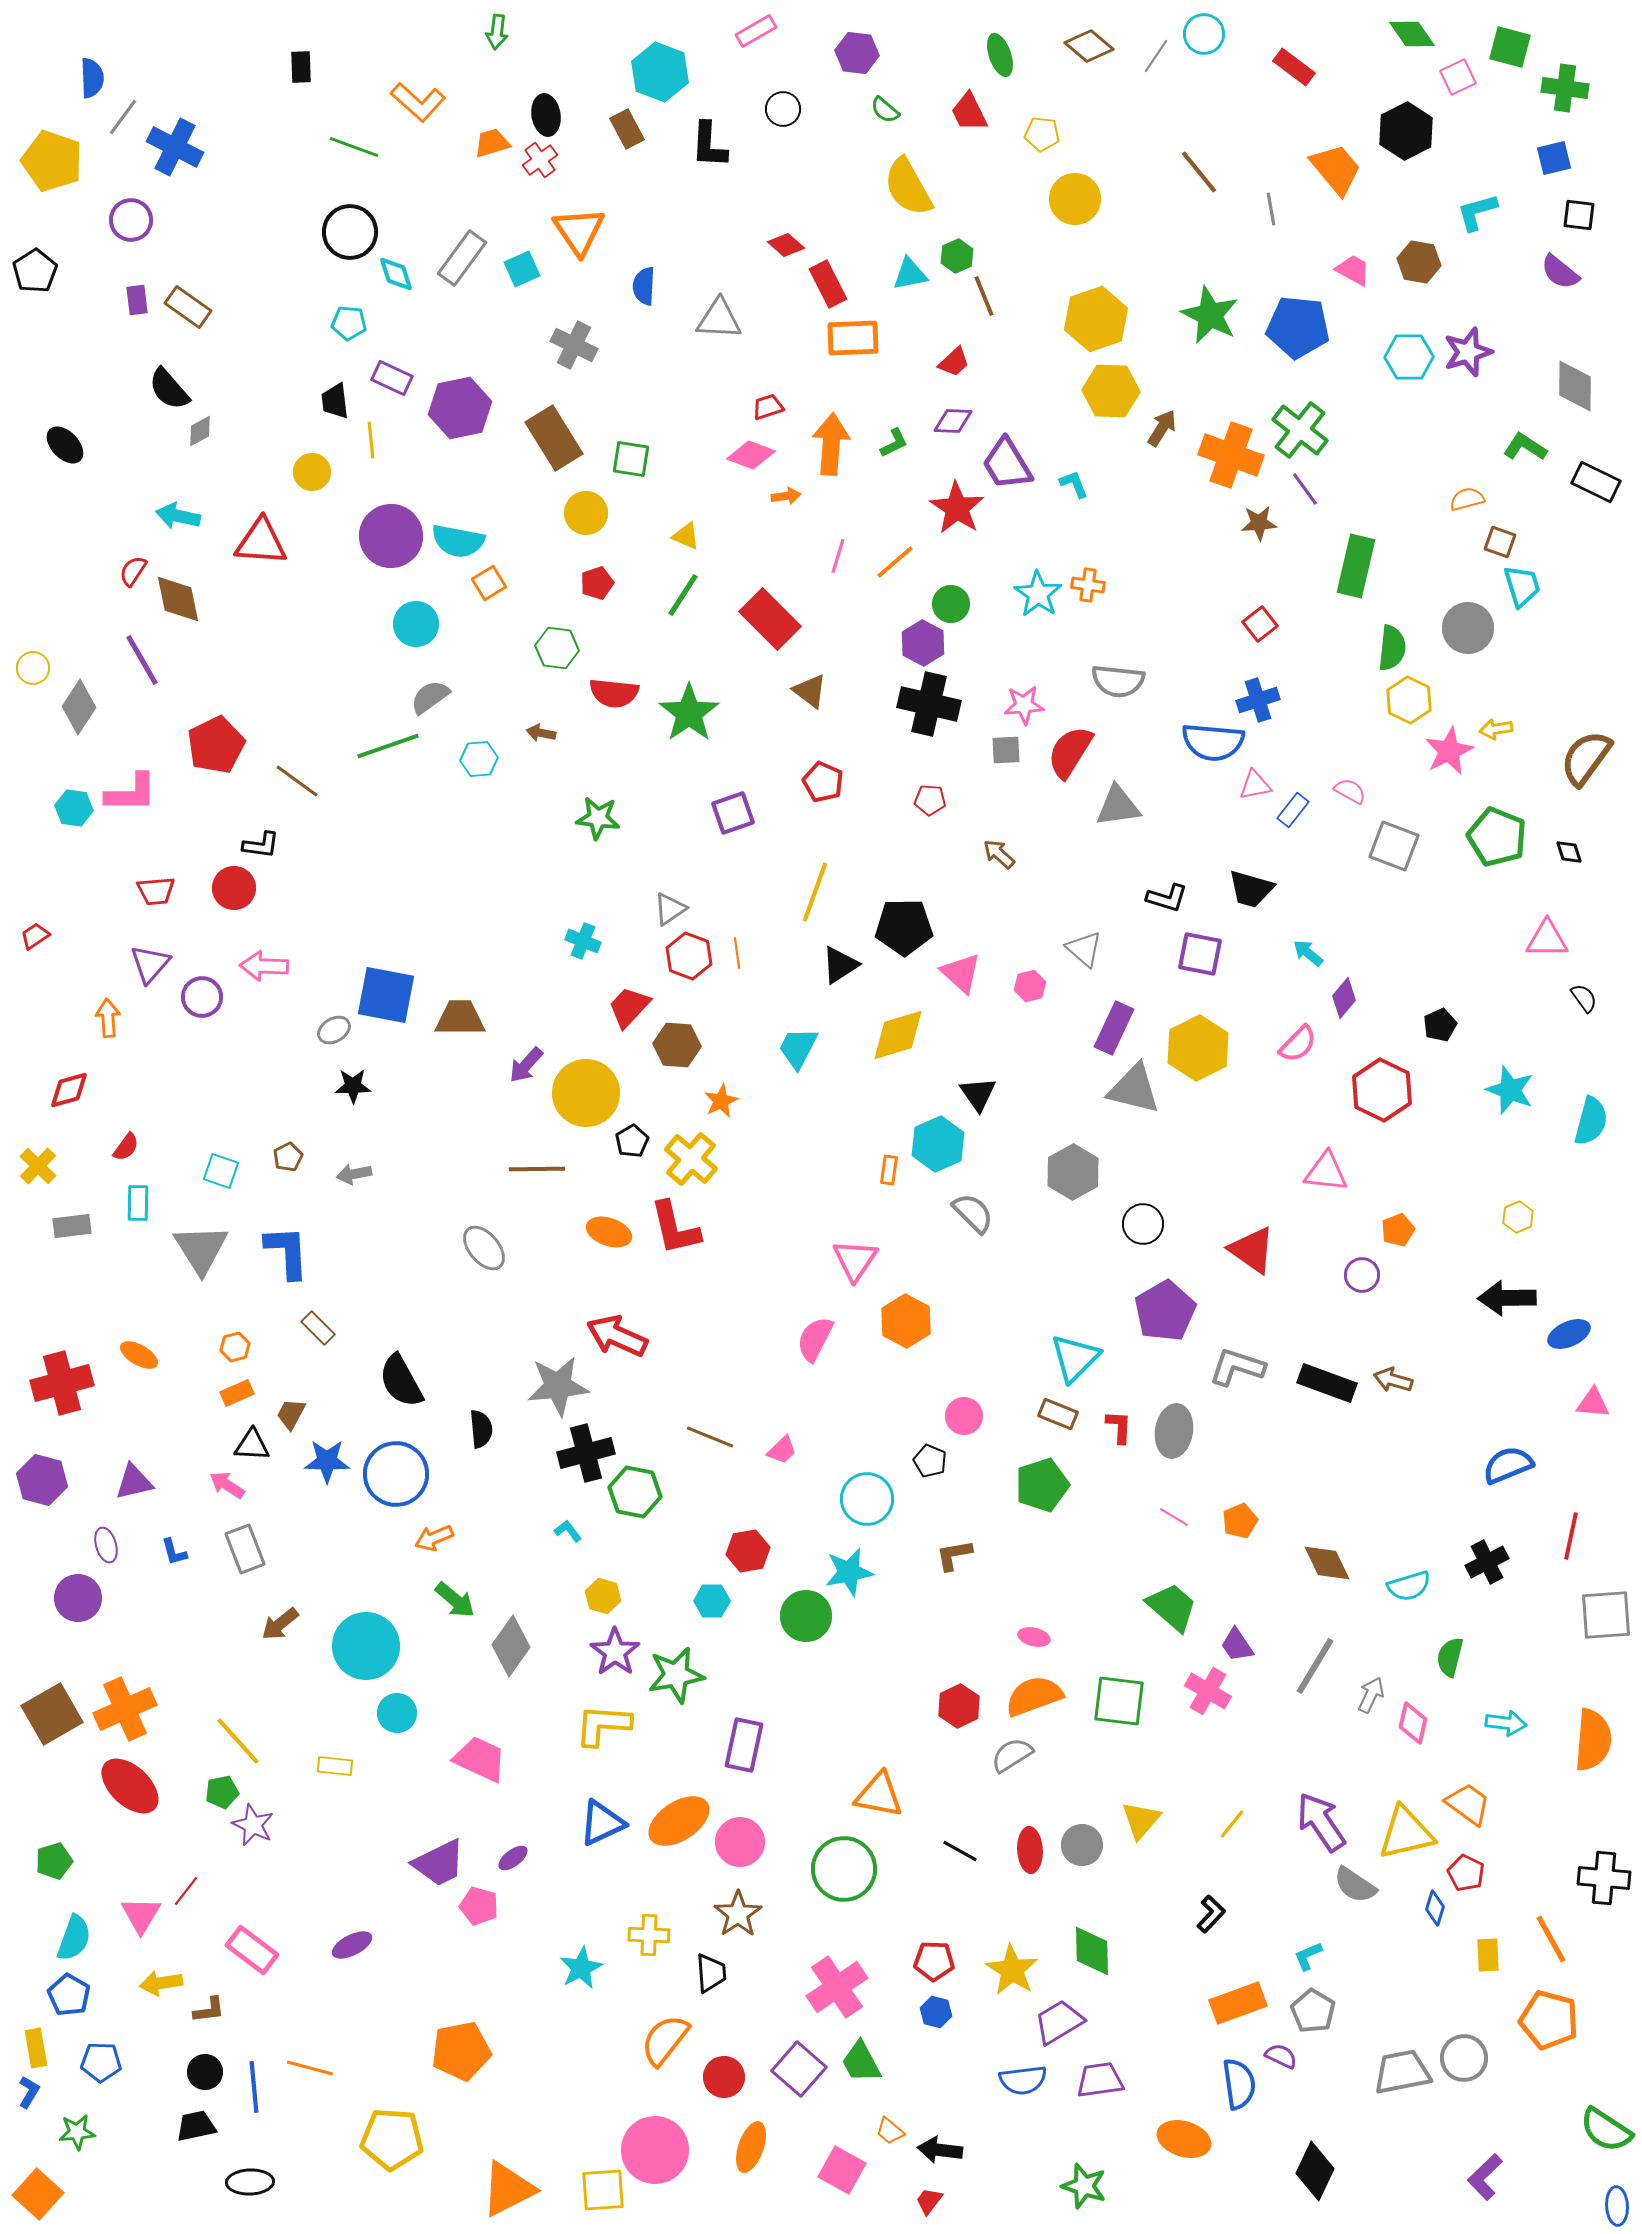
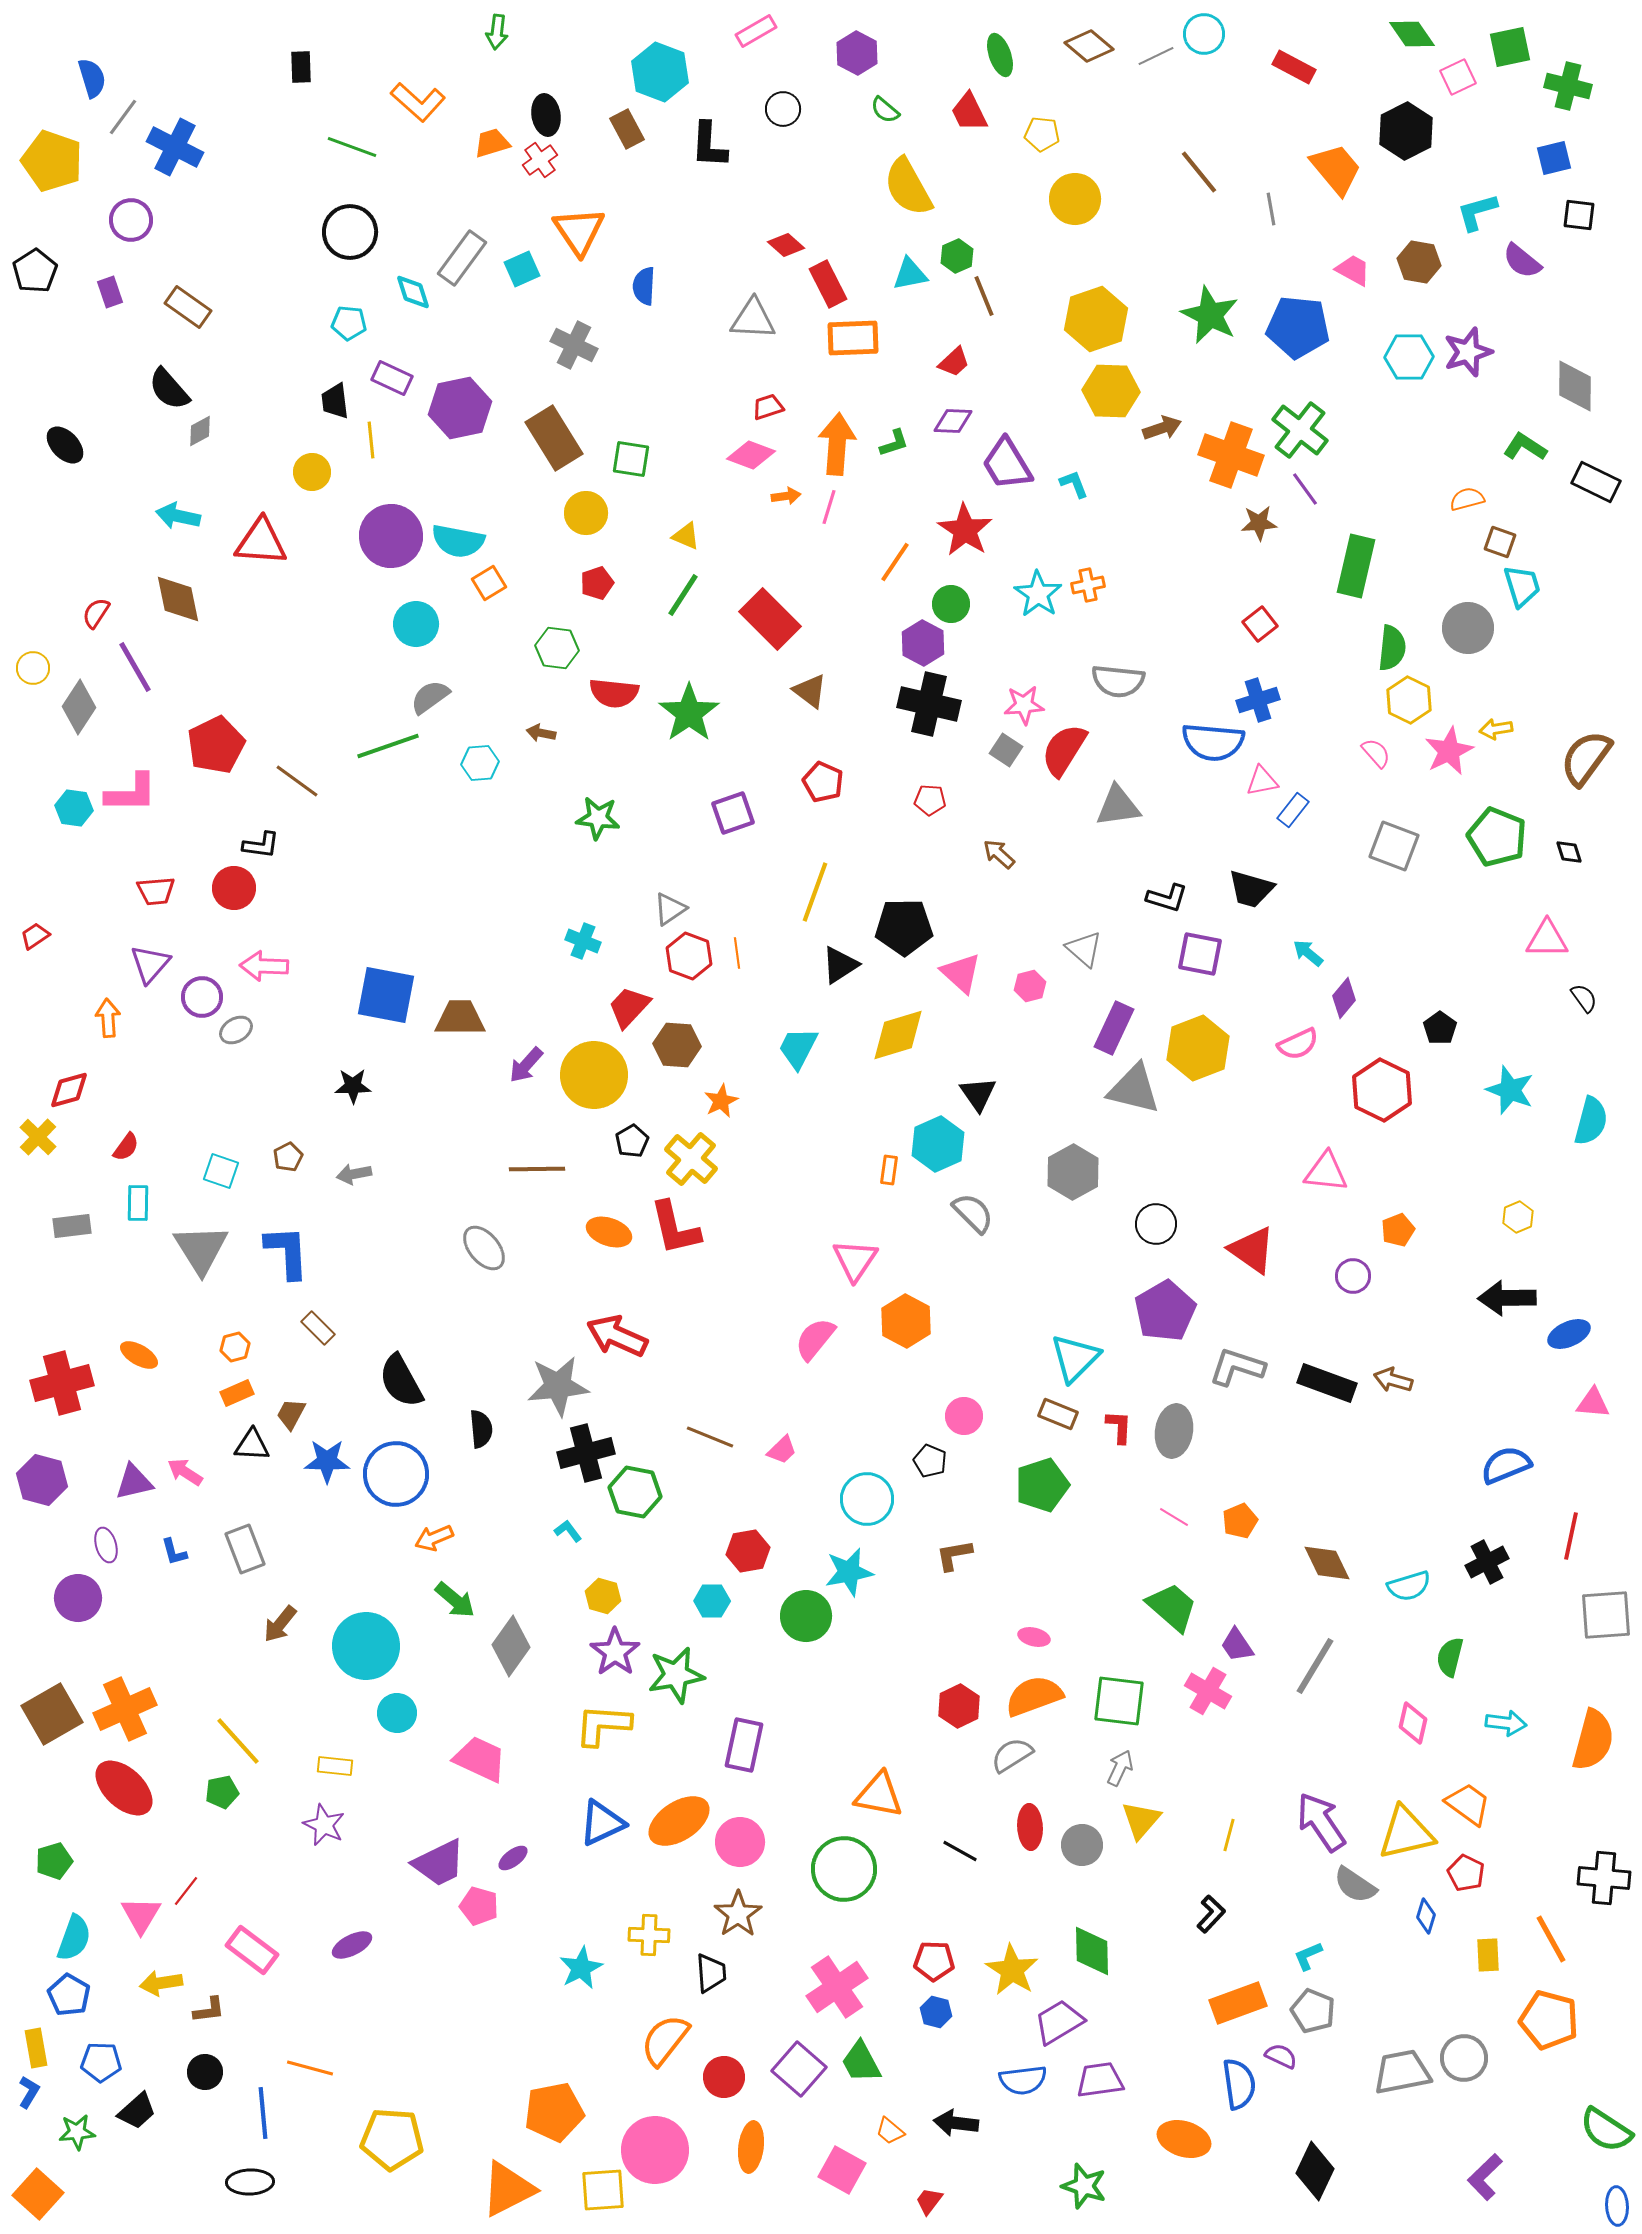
green square at (1510, 47): rotated 27 degrees counterclockwise
purple hexagon at (857, 53): rotated 21 degrees clockwise
gray line at (1156, 56): rotated 30 degrees clockwise
red rectangle at (1294, 67): rotated 9 degrees counterclockwise
blue semicircle at (92, 78): rotated 15 degrees counterclockwise
green cross at (1565, 88): moved 3 px right, 2 px up; rotated 6 degrees clockwise
green line at (354, 147): moved 2 px left
purple semicircle at (1560, 272): moved 38 px left, 11 px up
cyan diamond at (396, 274): moved 17 px right, 18 px down
purple rectangle at (137, 300): moved 27 px left, 8 px up; rotated 12 degrees counterclockwise
gray triangle at (719, 319): moved 34 px right
brown arrow at (1162, 428): rotated 39 degrees clockwise
green L-shape at (894, 443): rotated 8 degrees clockwise
orange arrow at (831, 444): moved 6 px right
red star at (957, 508): moved 8 px right, 22 px down
pink line at (838, 556): moved 9 px left, 49 px up
orange line at (895, 562): rotated 15 degrees counterclockwise
red semicircle at (133, 571): moved 37 px left, 42 px down
orange cross at (1088, 585): rotated 20 degrees counterclockwise
purple line at (142, 660): moved 7 px left, 7 px down
gray square at (1006, 750): rotated 36 degrees clockwise
red semicircle at (1070, 752): moved 6 px left, 2 px up
cyan hexagon at (479, 759): moved 1 px right, 4 px down
pink triangle at (1255, 785): moved 7 px right, 4 px up
pink semicircle at (1350, 791): moved 26 px right, 38 px up; rotated 20 degrees clockwise
black pentagon at (1440, 1025): moved 3 px down; rotated 12 degrees counterclockwise
gray ellipse at (334, 1030): moved 98 px left
pink semicircle at (1298, 1044): rotated 21 degrees clockwise
yellow hexagon at (1198, 1048): rotated 6 degrees clockwise
yellow circle at (586, 1093): moved 8 px right, 18 px up
yellow cross at (38, 1166): moved 29 px up
black circle at (1143, 1224): moved 13 px right
purple circle at (1362, 1275): moved 9 px left, 1 px down
pink semicircle at (815, 1339): rotated 12 degrees clockwise
blue semicircle at (1508, 1465): moved 2 px left
pink arrow at (227, 1485): moved 42 px left, 13 px up
brown arrow at (280, 1624): rotated 12 degrees counterclockwise
gray arrow at (1371, 1695): moved 251 px left, 73 px down
orange semicircle at (1593, 1740): rotated 10 degrees clockwise
red ellipse at (130, 1786): moved 6 px left, 2 px down
yellow line at (1232, 1824): moved 3 px left, 11 px down; rotated 24 degrees counterclockwise
purple star at (253, 1825): moved 71 px right
red ellipse at (1030, 1850): moved 23 px up
blue diamond at (1435, 1908): moved 9 px left, 8 px down
gray pentagon at (1313, 2011): rotated 9 degrees counterclockwise
orange pentagon at (461, 2051): moved 93 px right, 61 px down
blue line at (254, 2087): moved 9 px right, 26 px down
black trapezoid at (196, 2126): moved 59 px left, 15 px up; rotated 150 degrees clockwise
orange ellipse at (751, 2147): rotated 12 degrees counterclockwise
black arrow at (940, 2150): moved 16 px right, 27 px up
